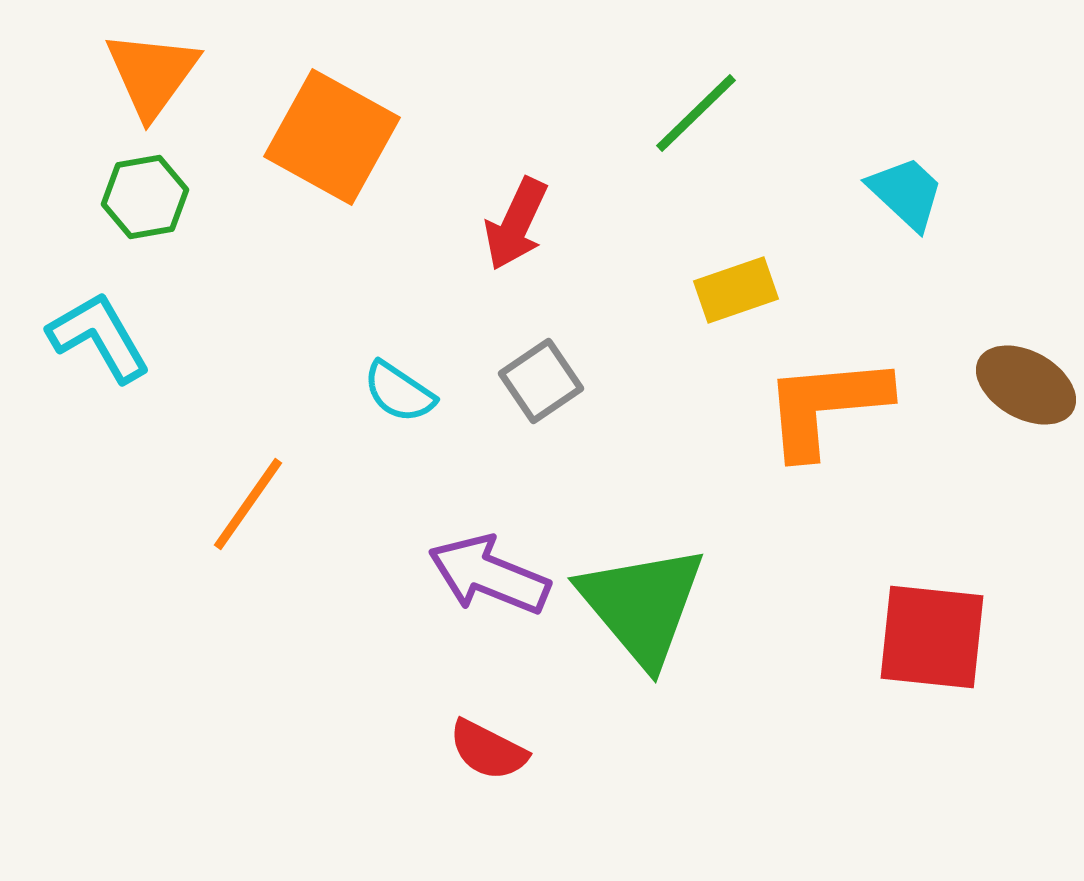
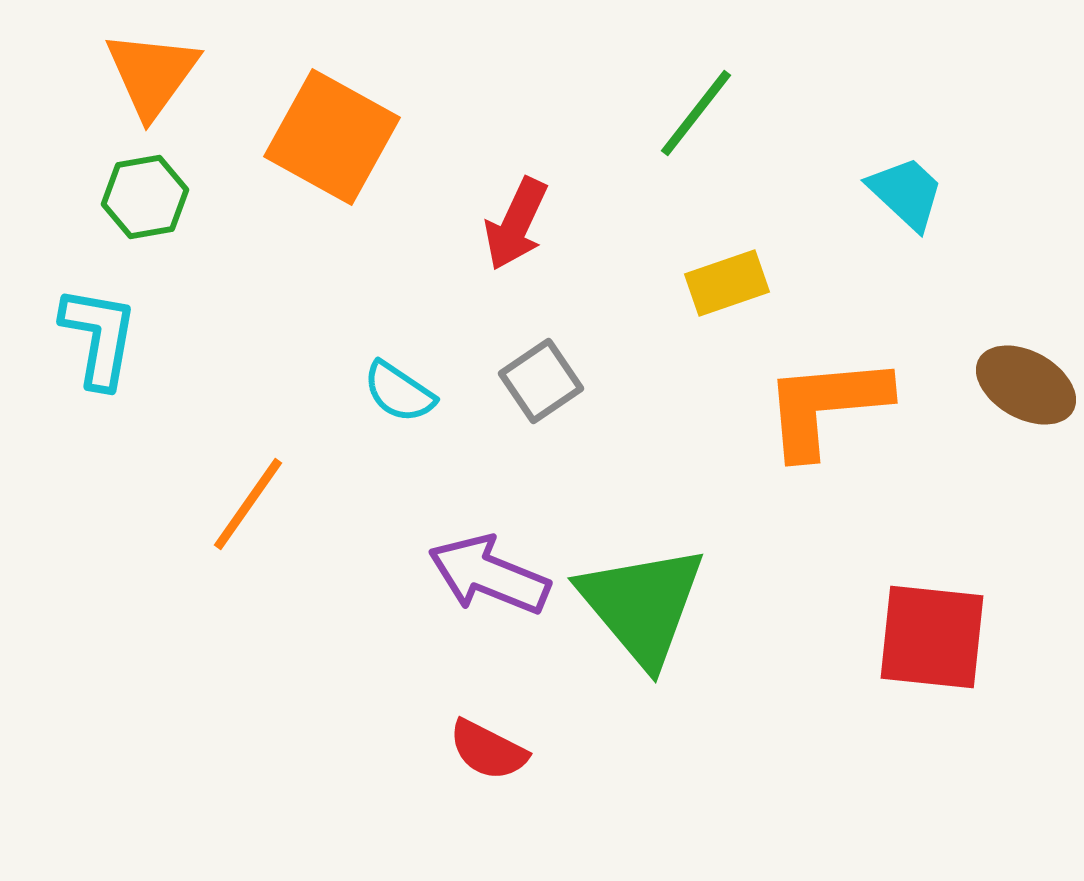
green line: rotated 8 degrees counterclockwise
yellow rectangle: moved 9 px left, 7 px up
cyan L-shape: rotated 40 degrees clockwise
